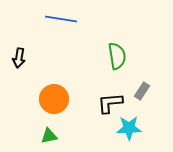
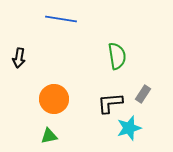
gray rectangle: moved 1 px right, 3 px down
cyan star: rotated 15 degrees counterclockwise
